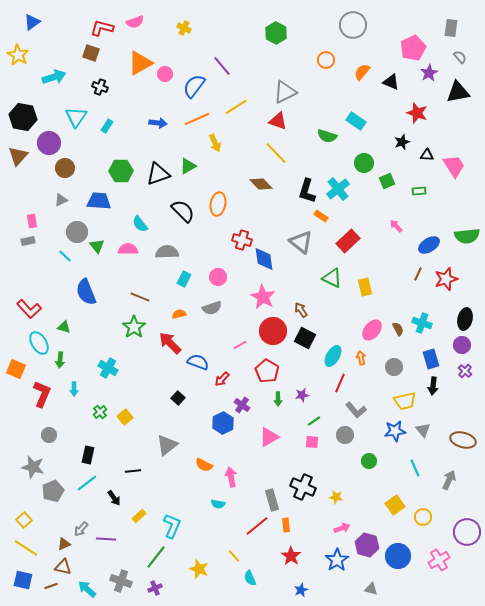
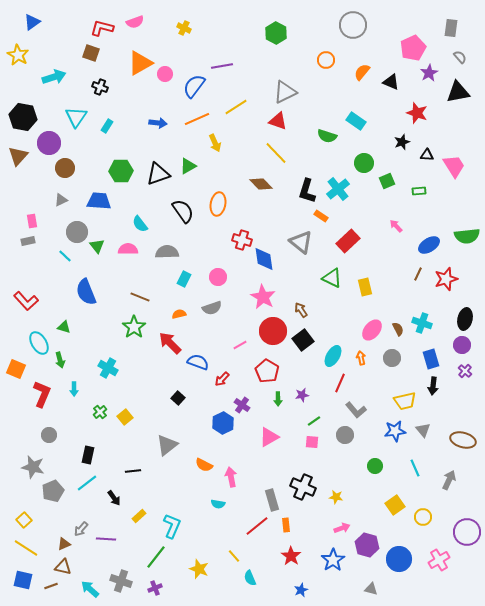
purple line at (222, 66): rotated 60 degrees counterclockwise
black semicircle at (183, 211): rotated 10 degrees clockwise
red L-shape at (29, 309): moved 3 px left, 8 px up
black square at (305, 338): moved 2 px left, 2 px down; rotated 25 degrees clockwise
green arrow at (60, 360): rotated 21 degrees counterclockwise
gray circle at (394, 367): moved 2 px left, 9 px up
green circle at (369, 461): moved 6 px right, 5 px down
blue circle at (398, 556): moved 1 px right, 3 px down
blue star at (337, 560): moved 4 px left
cyan arrow at (87, 589): moved 3 px right
